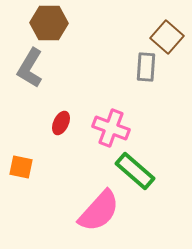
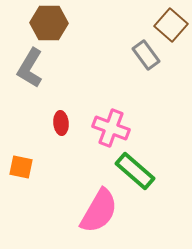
brown square: moved 4 px right, 12 px up
gray rectangle: moved 12 px up; rotated 40 degrees counterclockwise
red ellipse: rotated 30 degrees counterclockwise
pink semicircle: rotated 12 degrees counterclockwise
